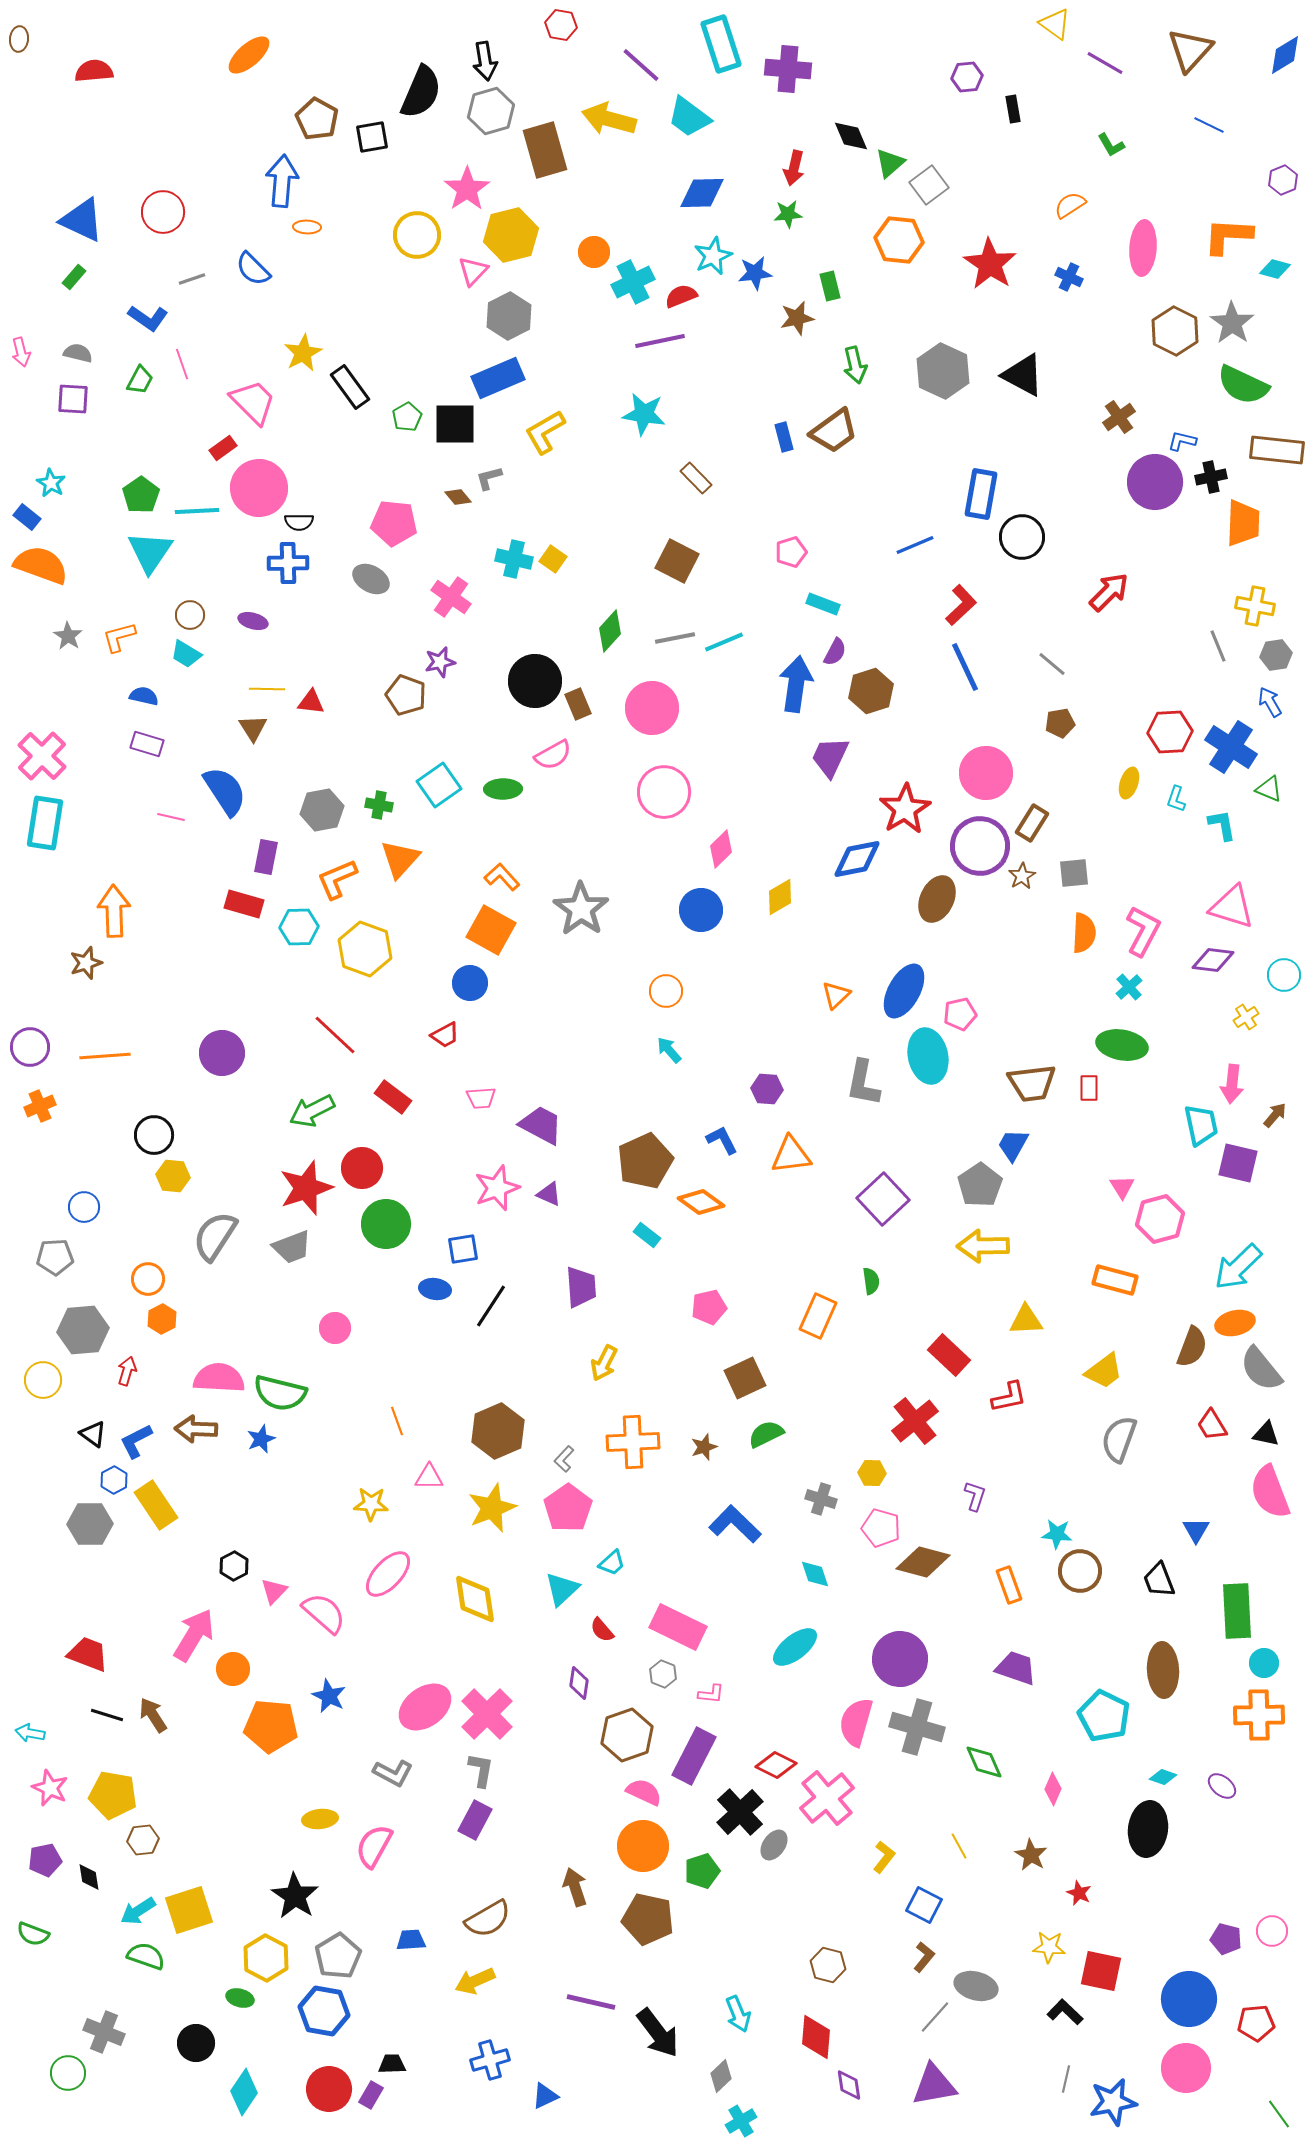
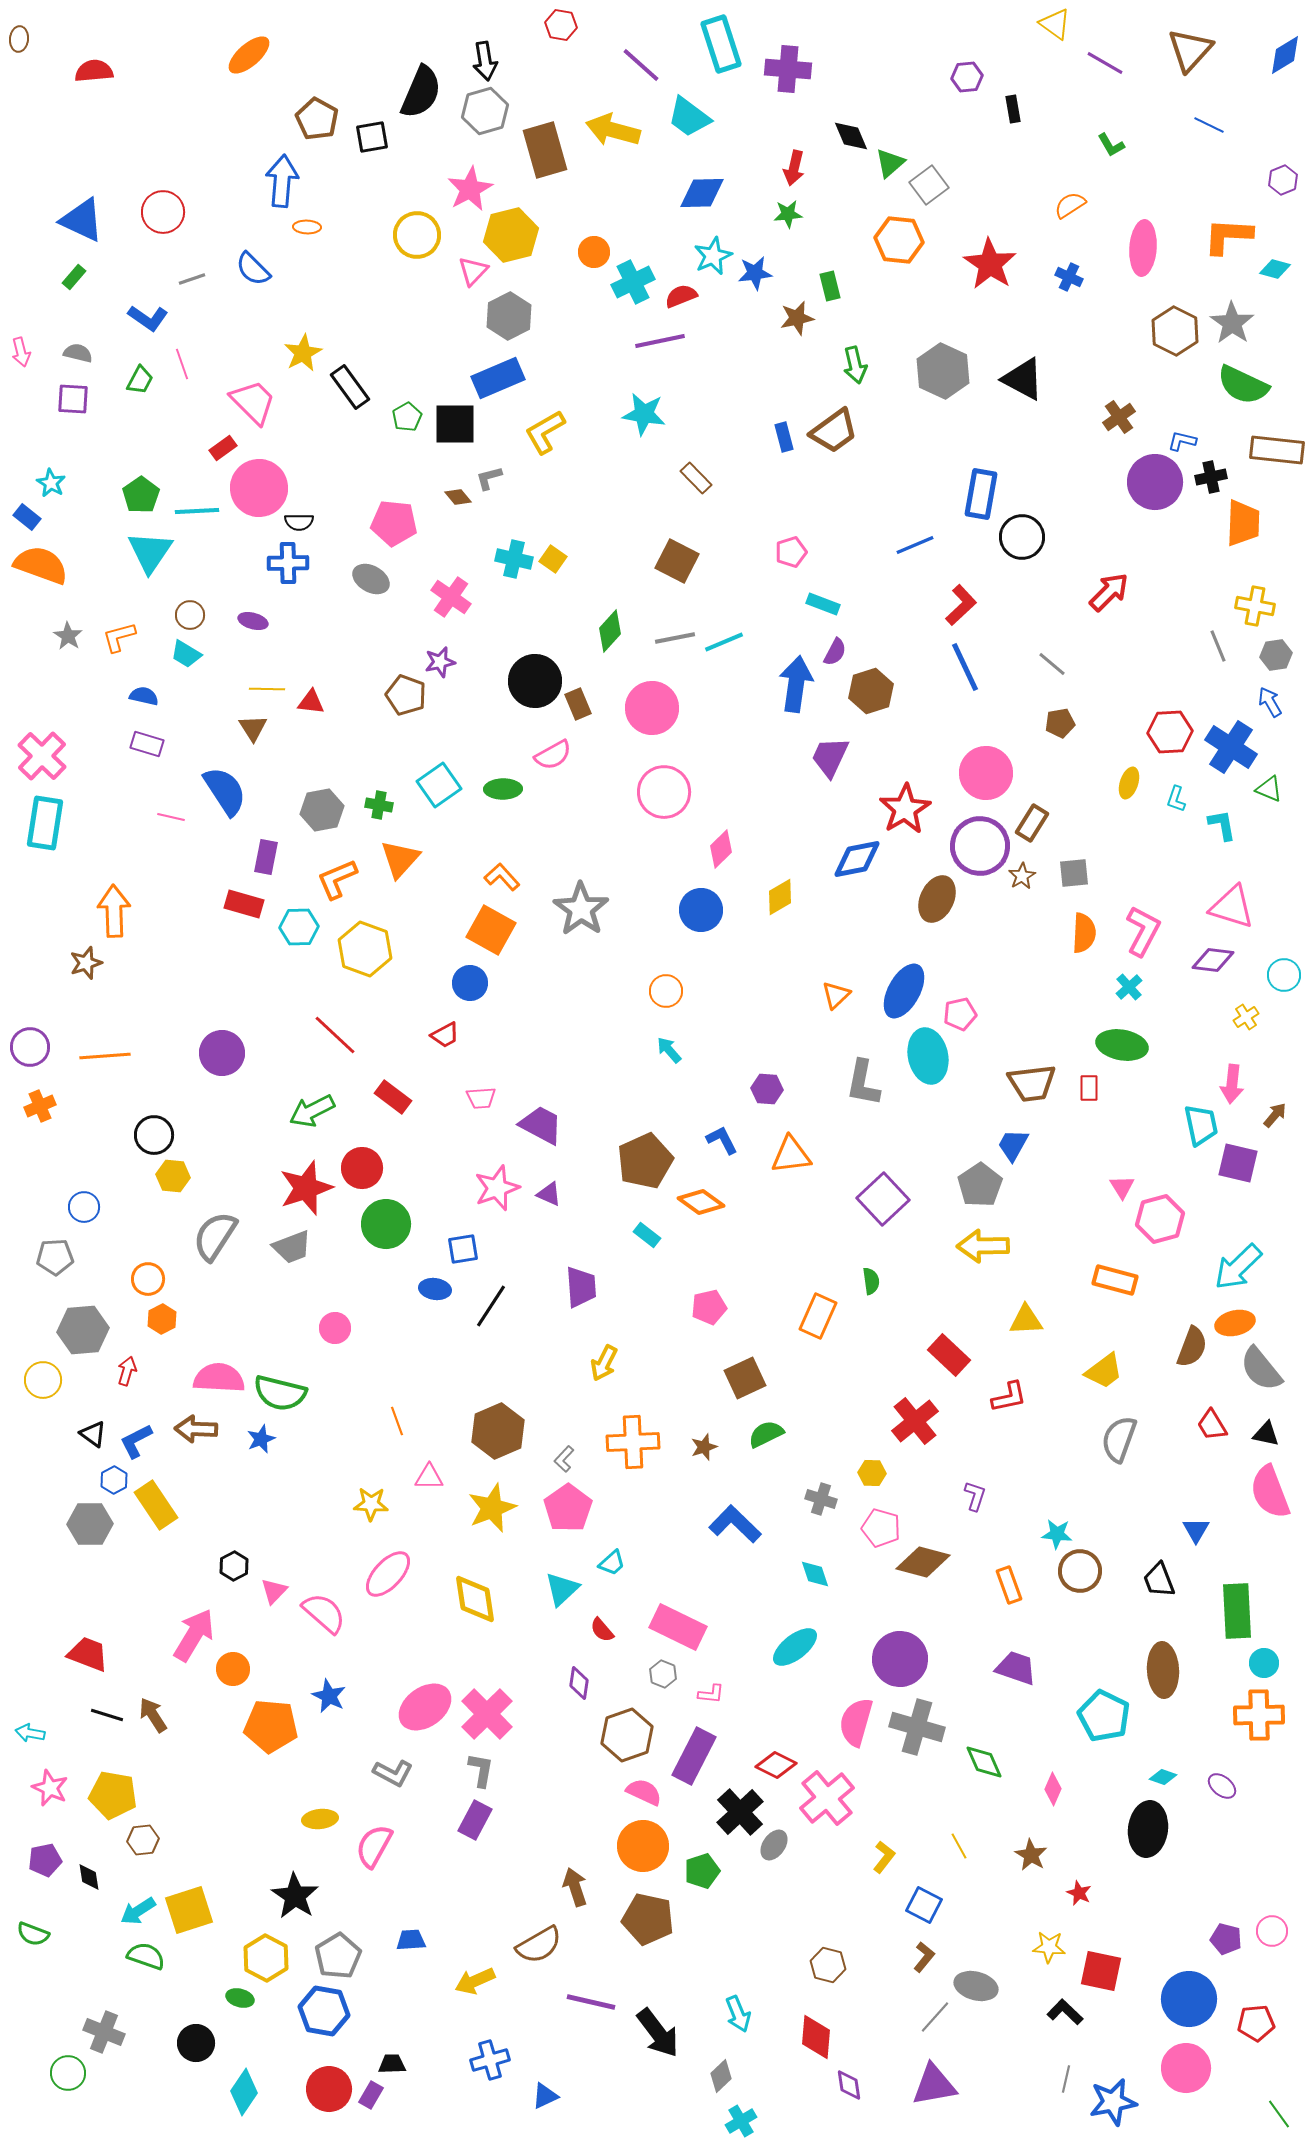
gray hexagon at (491, 111): moved 6 px left
yellow arrow at (609, 119): moved 4 px right, 11 px down
pink star at (467, 189): moved 3 px right; rotated 6 degrees clockwise
black triangle at (1023, 375): moved 4 px down
brown semicircle at (488, 1919): moved 51 px right, 26 px down
